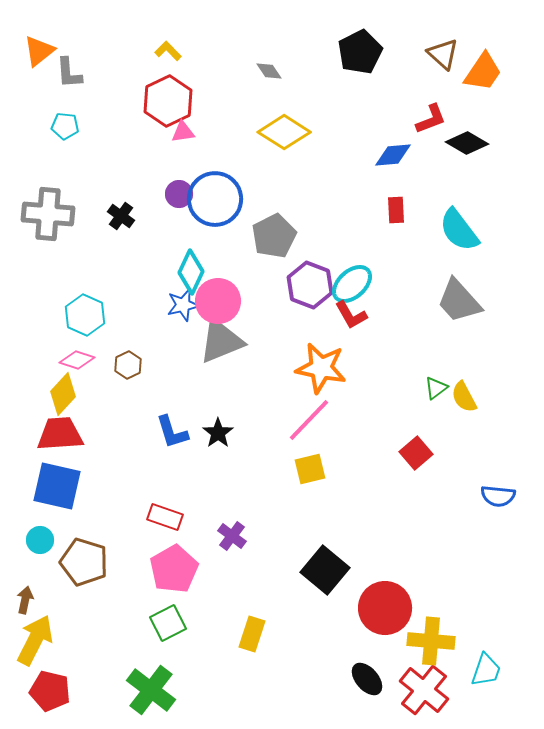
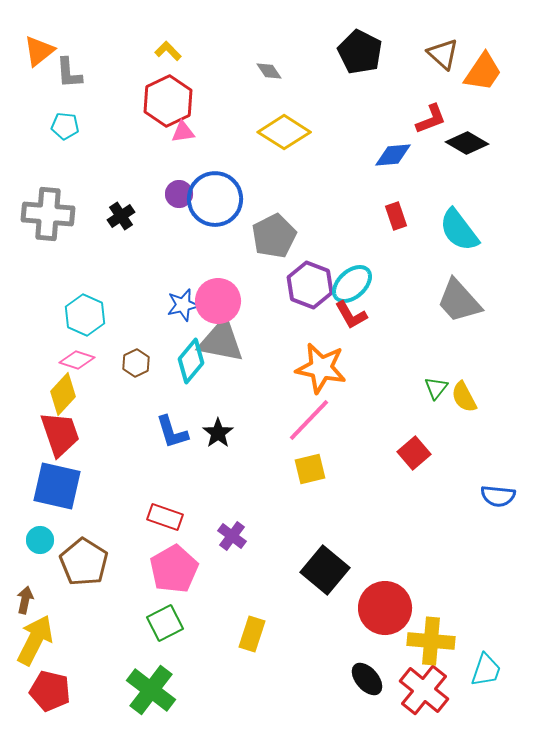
black pentagon at (360, 52): rotated 18 degrees counterclockwise
red rectangle at (396, 210): moved 6 px down; rotated 16 degrees counterclockwise
black cross at (121, 216): rotated 20 degrees clockwise
cyan diamond at (191, 272): moved 89 px down; rotated 15 degrees clockwise
gray triangle at (221, 341): rotated 33 degrees clockwise
brown hexagon at (128, 365): moved 8 px right, 2 px up
green triangle at (436, 388): rotated 15 degrees counterclockwise
red trapezoid at (60, 434): rotated 75 degrees clockwise
red square at (416, 453): moved 2 px left
brown pentagon at (84, 562): rotated 15 degrees clockwise
green square at (168, 623): moved 3 px left
